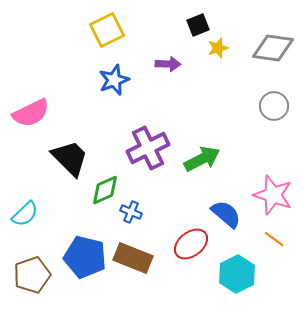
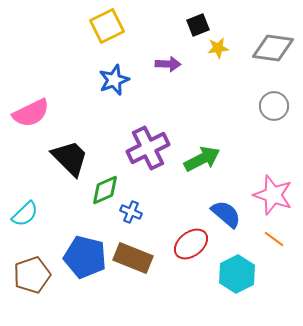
yellow square: moved 4 px up
yellow star: rotated 10 degrees clockwise
